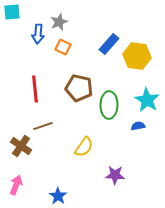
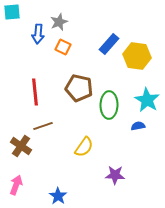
red line: moved 3 px down
